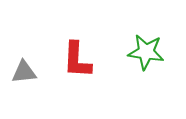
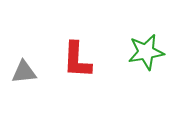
green star: rotated 18 degrees counterclockwise
